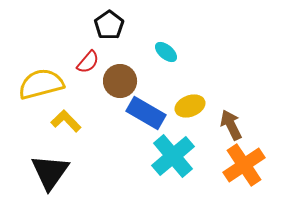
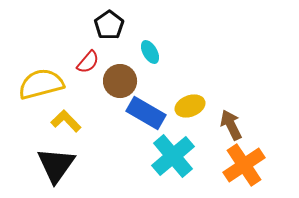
cyan ellipse: moved 16 px left; rotated 20 degrees clockwise
black triangle: moved 6 px right, 7 px up
